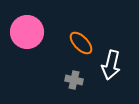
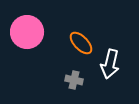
white arrow: moved 1 px left, 1 px up
